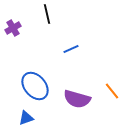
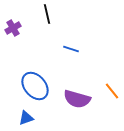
blue line: rotated 42 degrees clockwise
